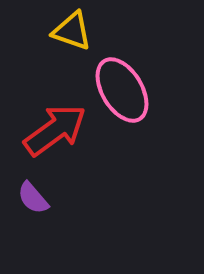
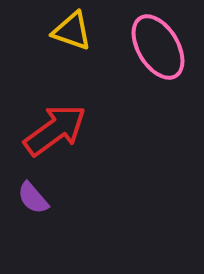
pink ellipse: moved 36 px right, 43 px up
